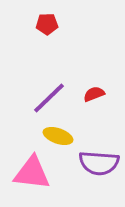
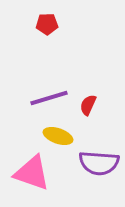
red semicircle: moved 6 px left, 11 px down; rotated 45 degrees counterclockwise
purple line: rotated 27 degrees clockwise
pink triangle: rotated 12 degrees clockwise
